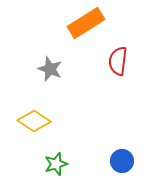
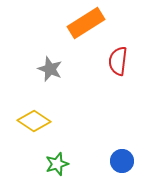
green star: moved 1 px right
